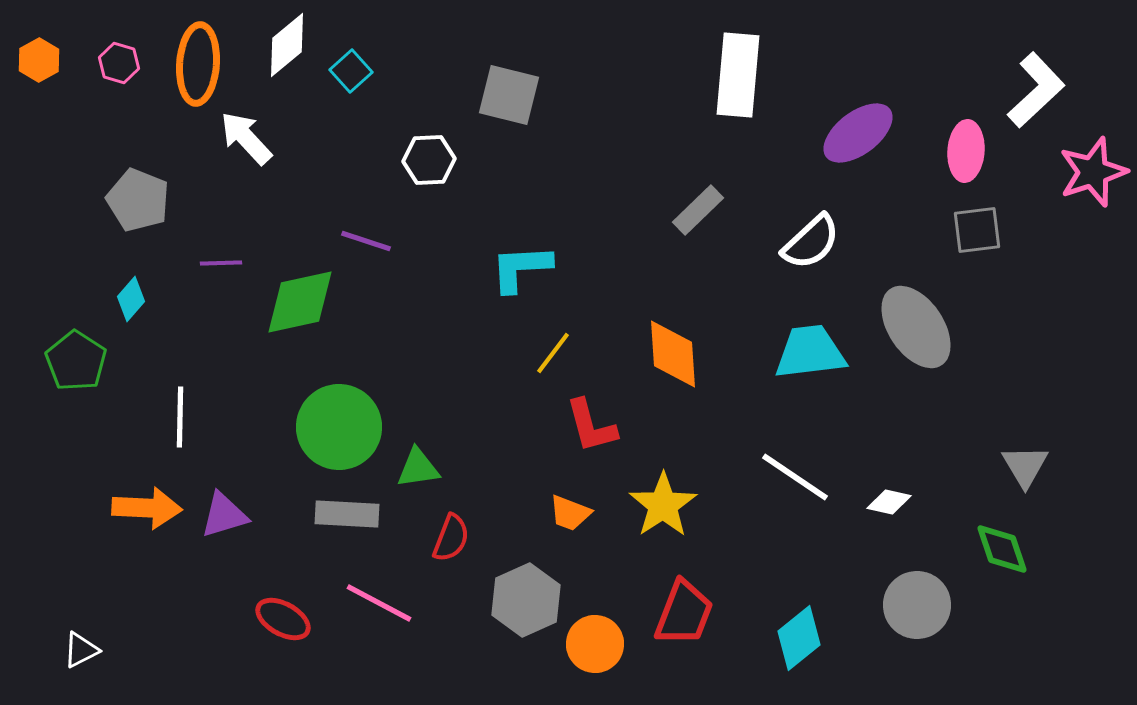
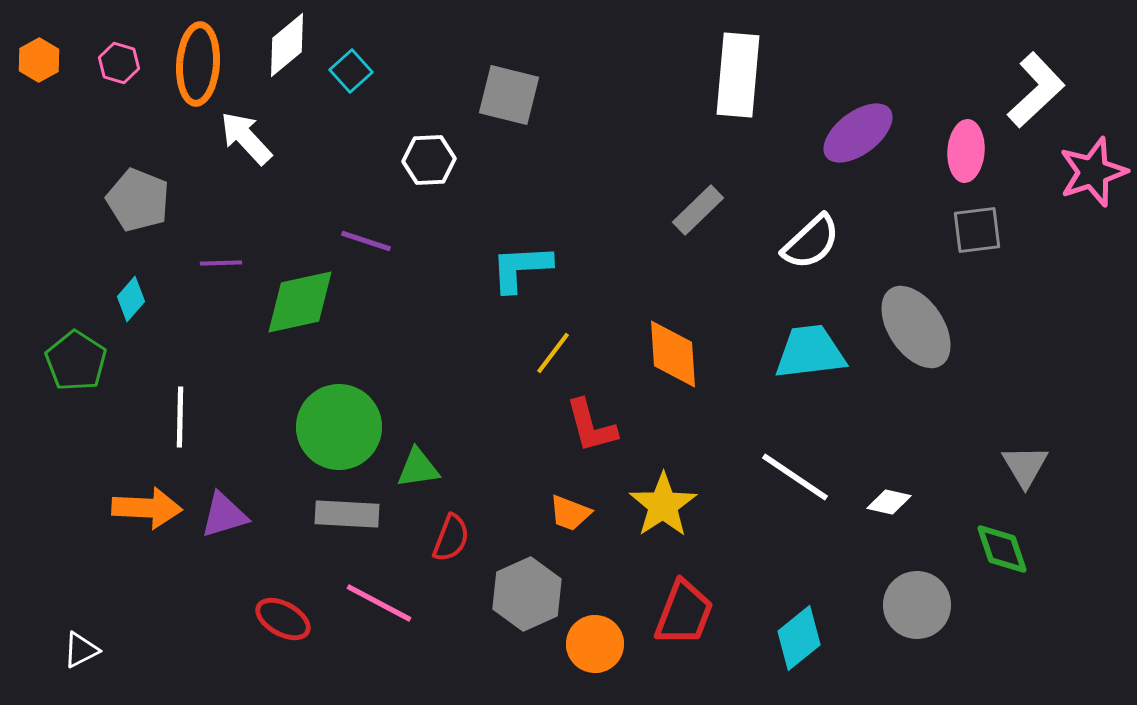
gray hexagon at (526, 600): moved 1 px right, 6 px up
